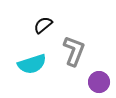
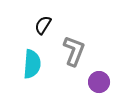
black semicircle: rotated 18 degrees counterclockwise
cyan semicircle: rotated 68 degrees counterclockwise
